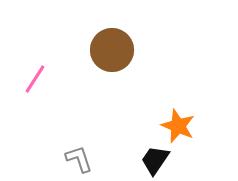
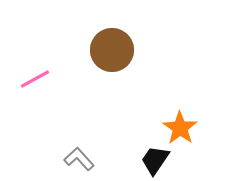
pink line: rotated 28 degrees clockwise
orange star: moved 2 px right, 2 px down; rotated 12 degrees clockwise
gray L-shape: rotated 24 degrees counterclockwise
